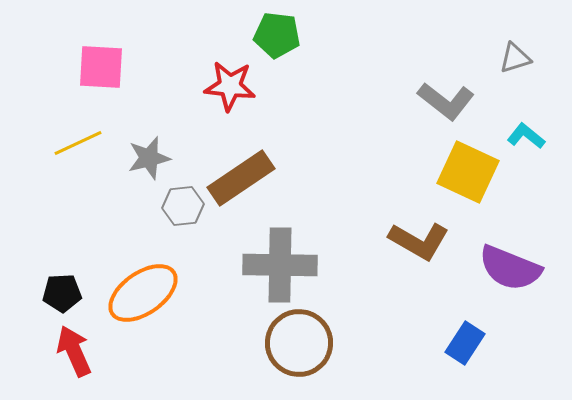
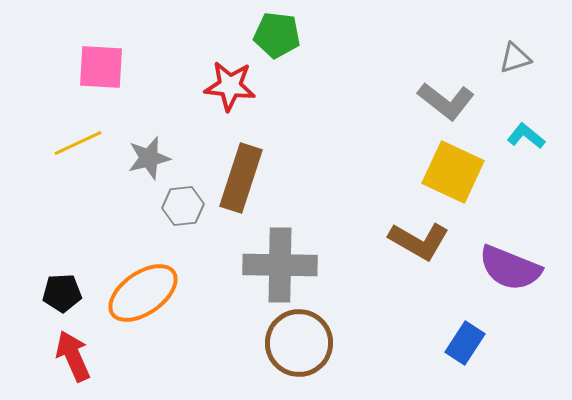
yellow square: moved 15 px left
brown rectangle: rotated 38 degrees counterclockwise
red arrow: moved 1 px left, 5 px down
